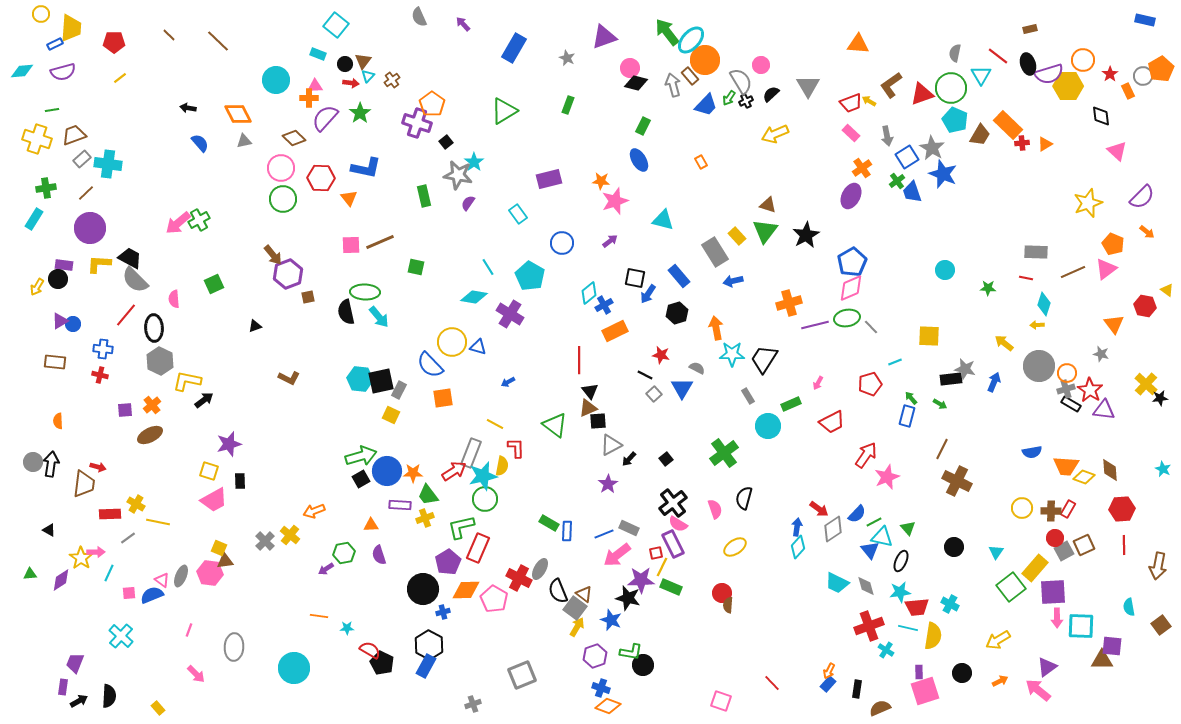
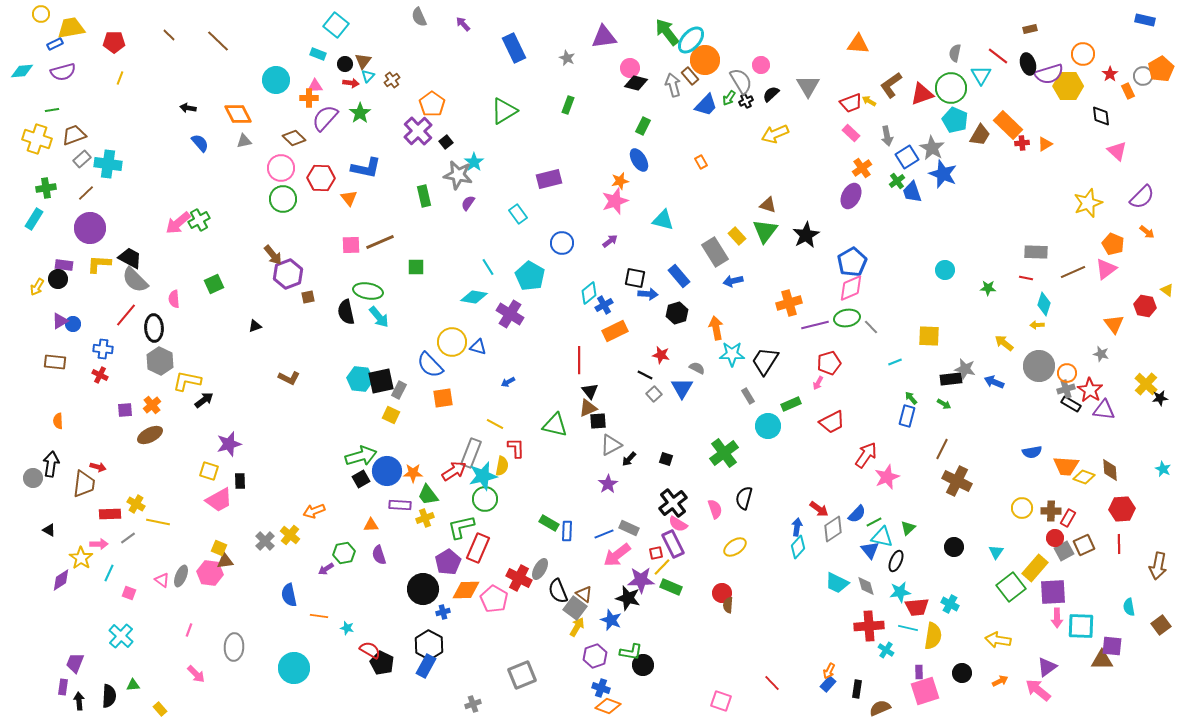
yellow trapezoid at (71, 28): rotated 104 degrees counterclockwise
purple triangle at (604, 37): rotated 12 degrees clockwise
blue rectangle at (514, 48): rotated 56 degrees counterclockwise
orange circle at (1083, 60): moved 6 px up
yellow line at (120, 78): rotated 32 degrees counterclockwise
purple cross at (417, 123): moved 1 px right, 8 px down; rotated 28 degrees clockwise
orange star at (601, 181): moved 19 px right; rotated 18 degrees counterclockwise
green square at (416, 267): rotated 12 degrees counterclockwise
green ellipse at (365, 292): moved 3 px right, 1 px up; rotated 8 degrees clockwise
blue arrow at (648, 294): rotated 120 degrees counterclockwise
black trapezoid at (764, 359): moved 1 px right, 2 px down
red cross at (100, 375): rotated 14 degrees clockwise
blue arrow at (994, 382): rotated 90 degrees counterclockwise
red pentagon at (870, 384): moved 41 px left, 21 px up
green arrow at (940, 404): moved 4 px right
green triangle at (555, 425): rotated 24 degrees counterclockwise
black square at (666, 459): rotated 32 degrees counterclockwise
gray circle at (33, 462): moved 16 px down
pink trapezoid at (214, 500): moved 5 px right
red rectangle at (1068, 509): moved 9 px down
green triangle at (908, 528): rotated 28 degrees clockwise
red line at (1124, 545): moved 5 px left, 1 px up
pink arrow at (96, 552): moved 3 px right, 8 px up
black ellipse at (901, 561): moved 5 px left
yellow line at (662, 567): rotated 18 degrees clockwise
green triangle at (30, 574): moved 103 px right, 111 px down
pink square at (129, 593): rotated 24 degrees clockwise
blue semicircle at (152, 595): moved 137 px right; rotated 80 degrees counterclockwise
red cross at (869, 626): rotated 16 degrees clockwise
cyan star at (347, 628): rotated 16 degrees clockwise
yellow arrow at (998, 640): rotated 40 degrees clockwise
black arrow at (79, 701): rotated 66 degrees counterclockwise
yellow rectangle at (158, 708): moved 2 px right, 1 px down
